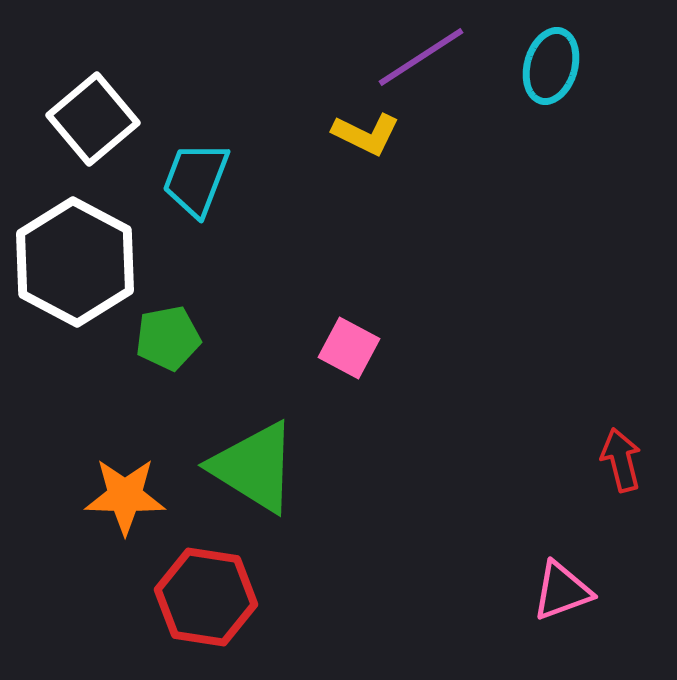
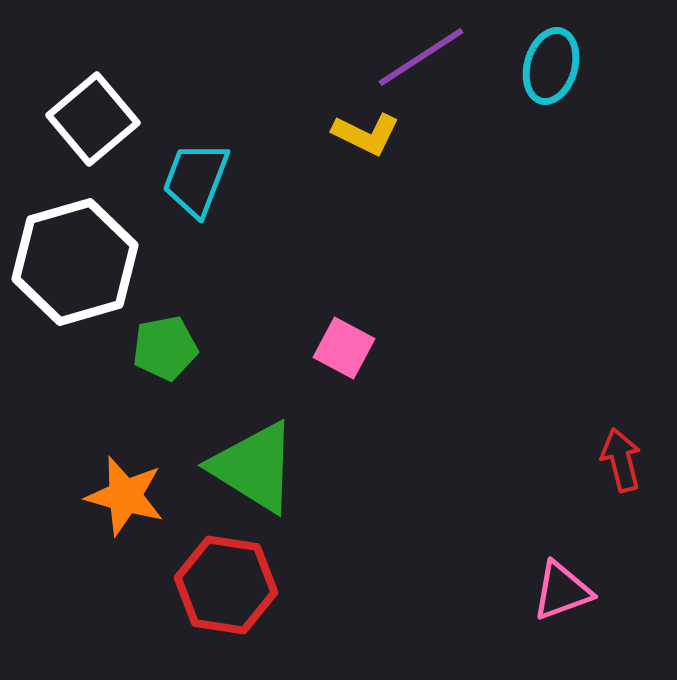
white hexagon: rotated 16 degrees clockwise
green pentagon: moved 3 px left, 10 px down
pink square: moved 5 px left
orange star: rotated 14 degrees clockwise
red hexagon: moved 20 px right, 12 px up
